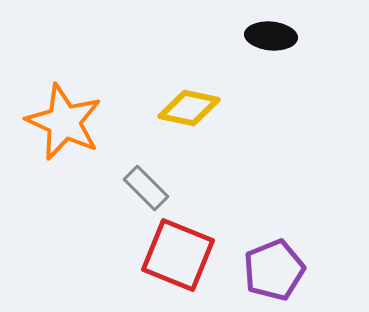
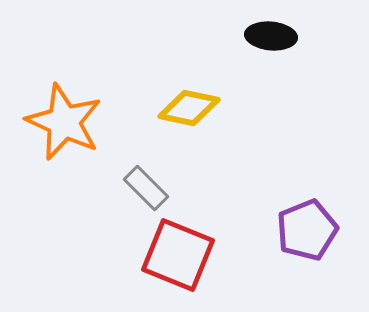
purple pentagon: moved 33 px right, 40 px up
